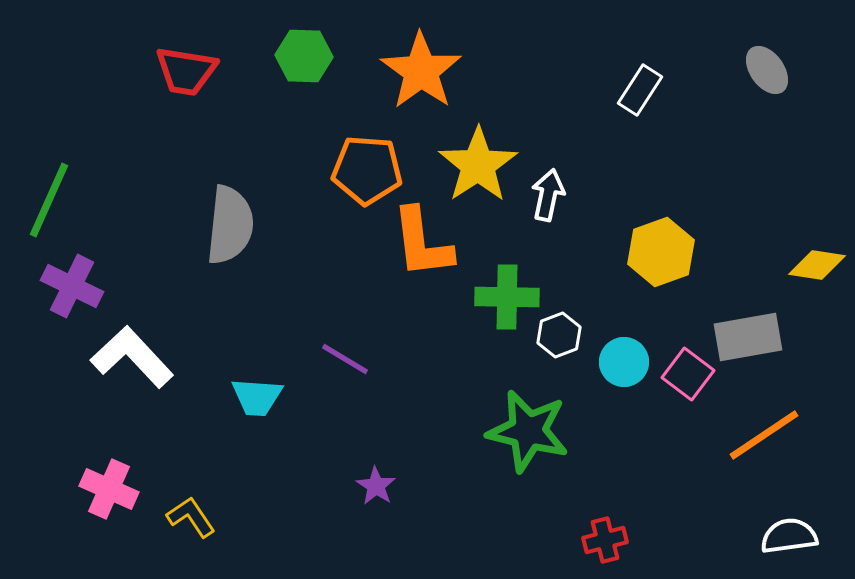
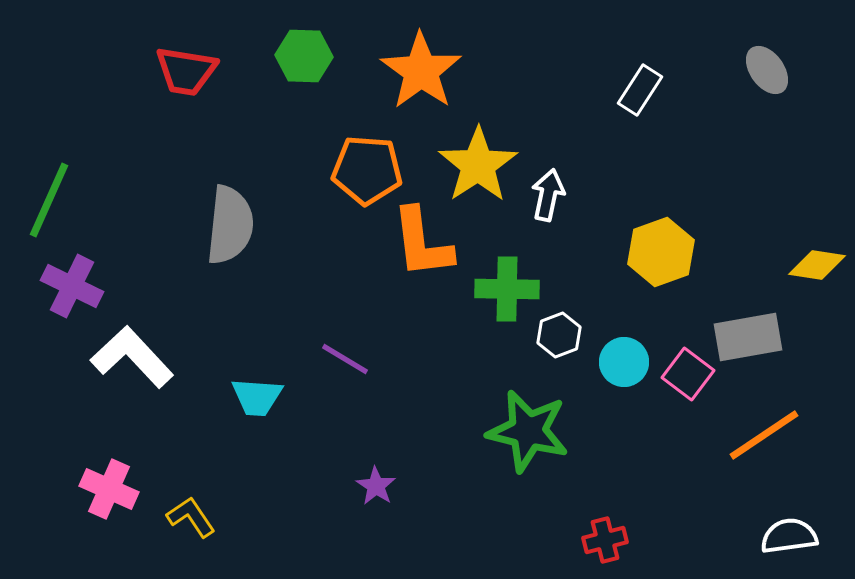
green cross: moved 8 px up
